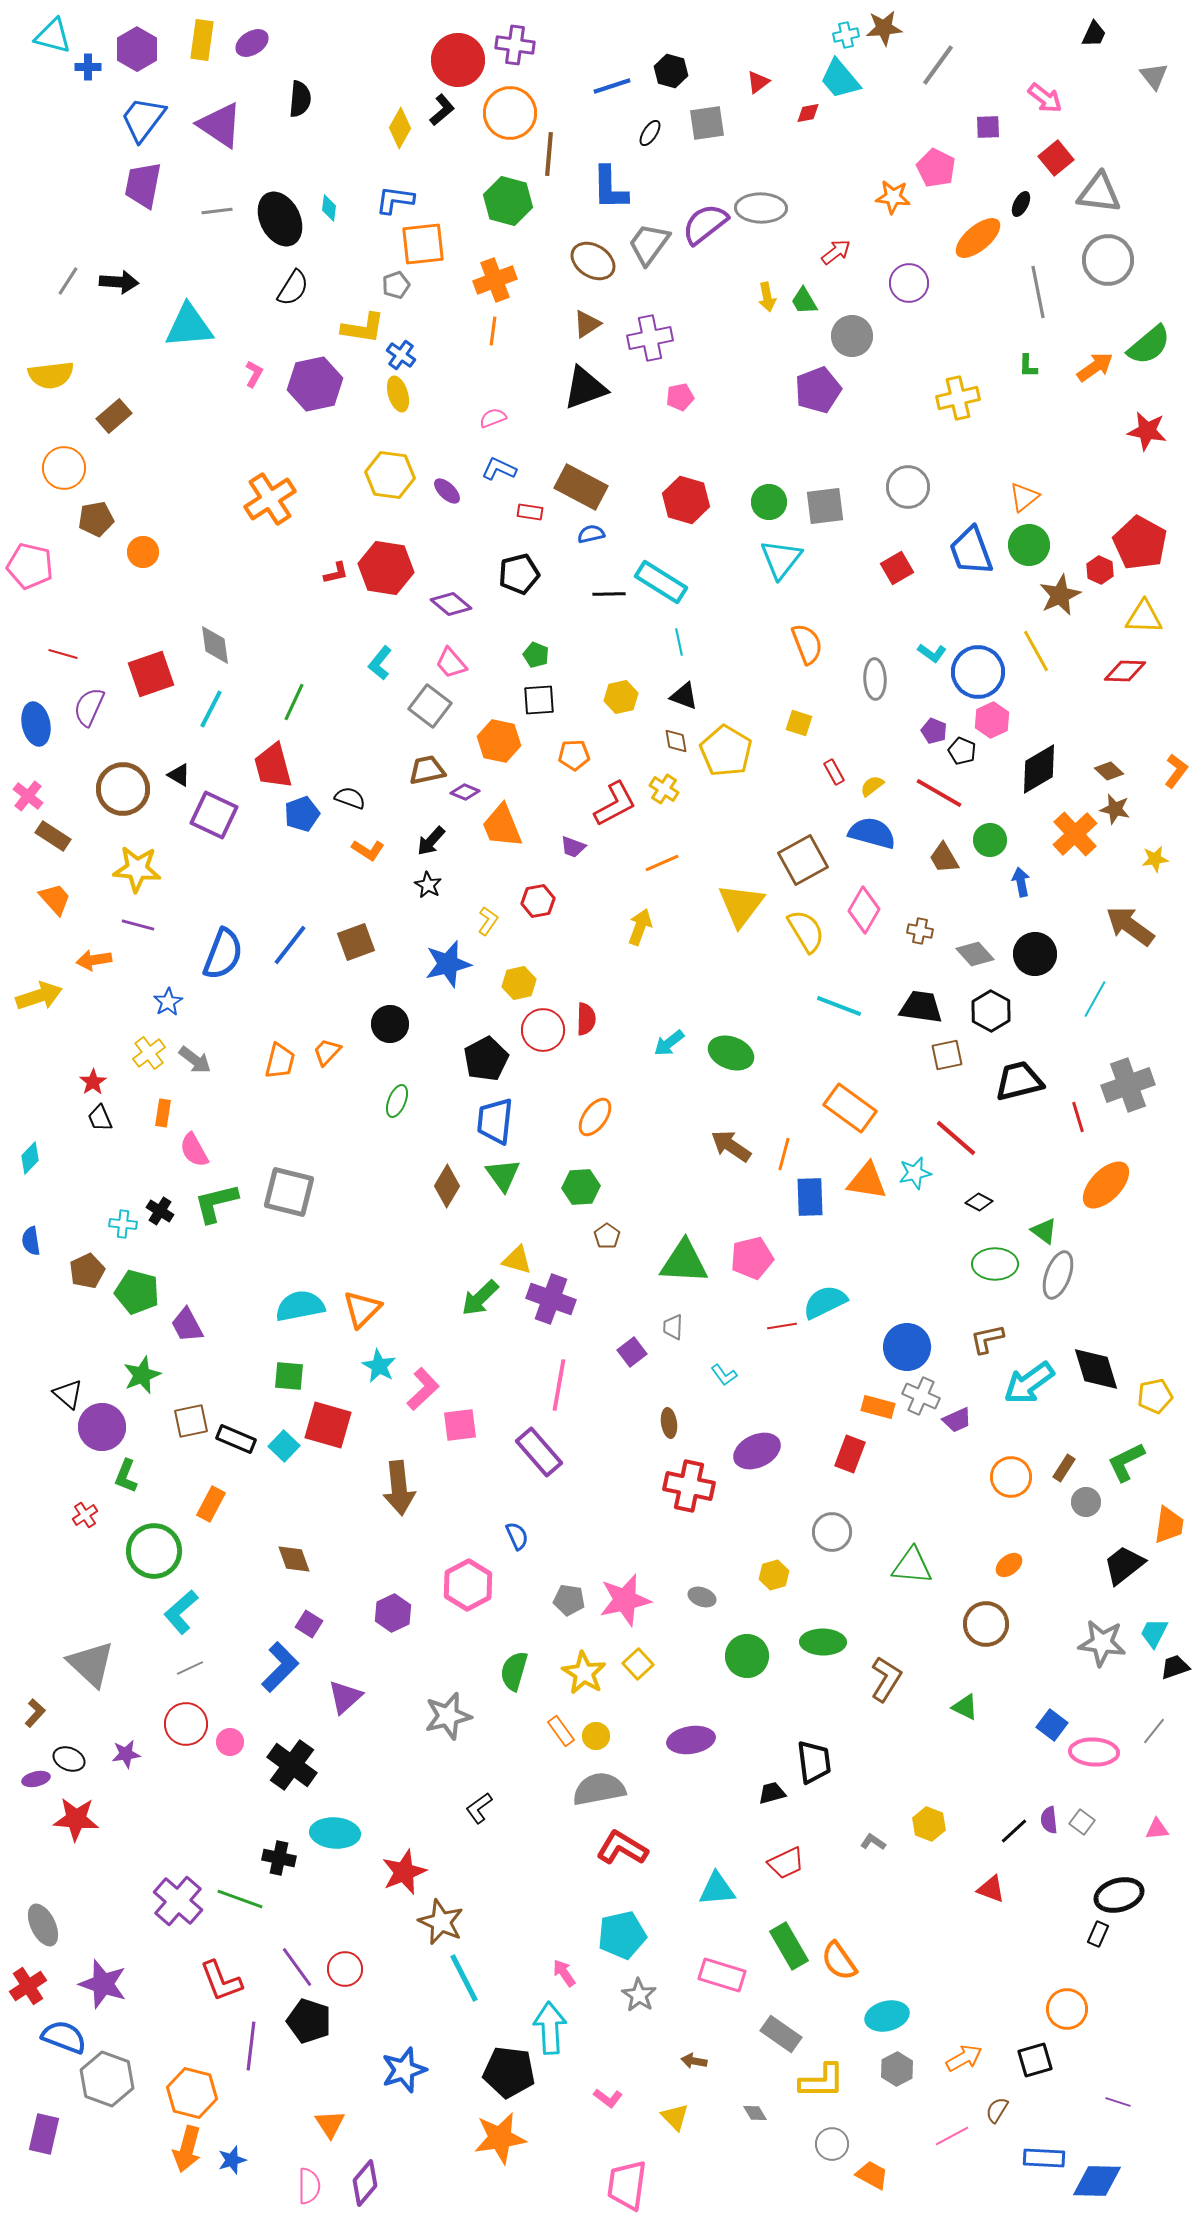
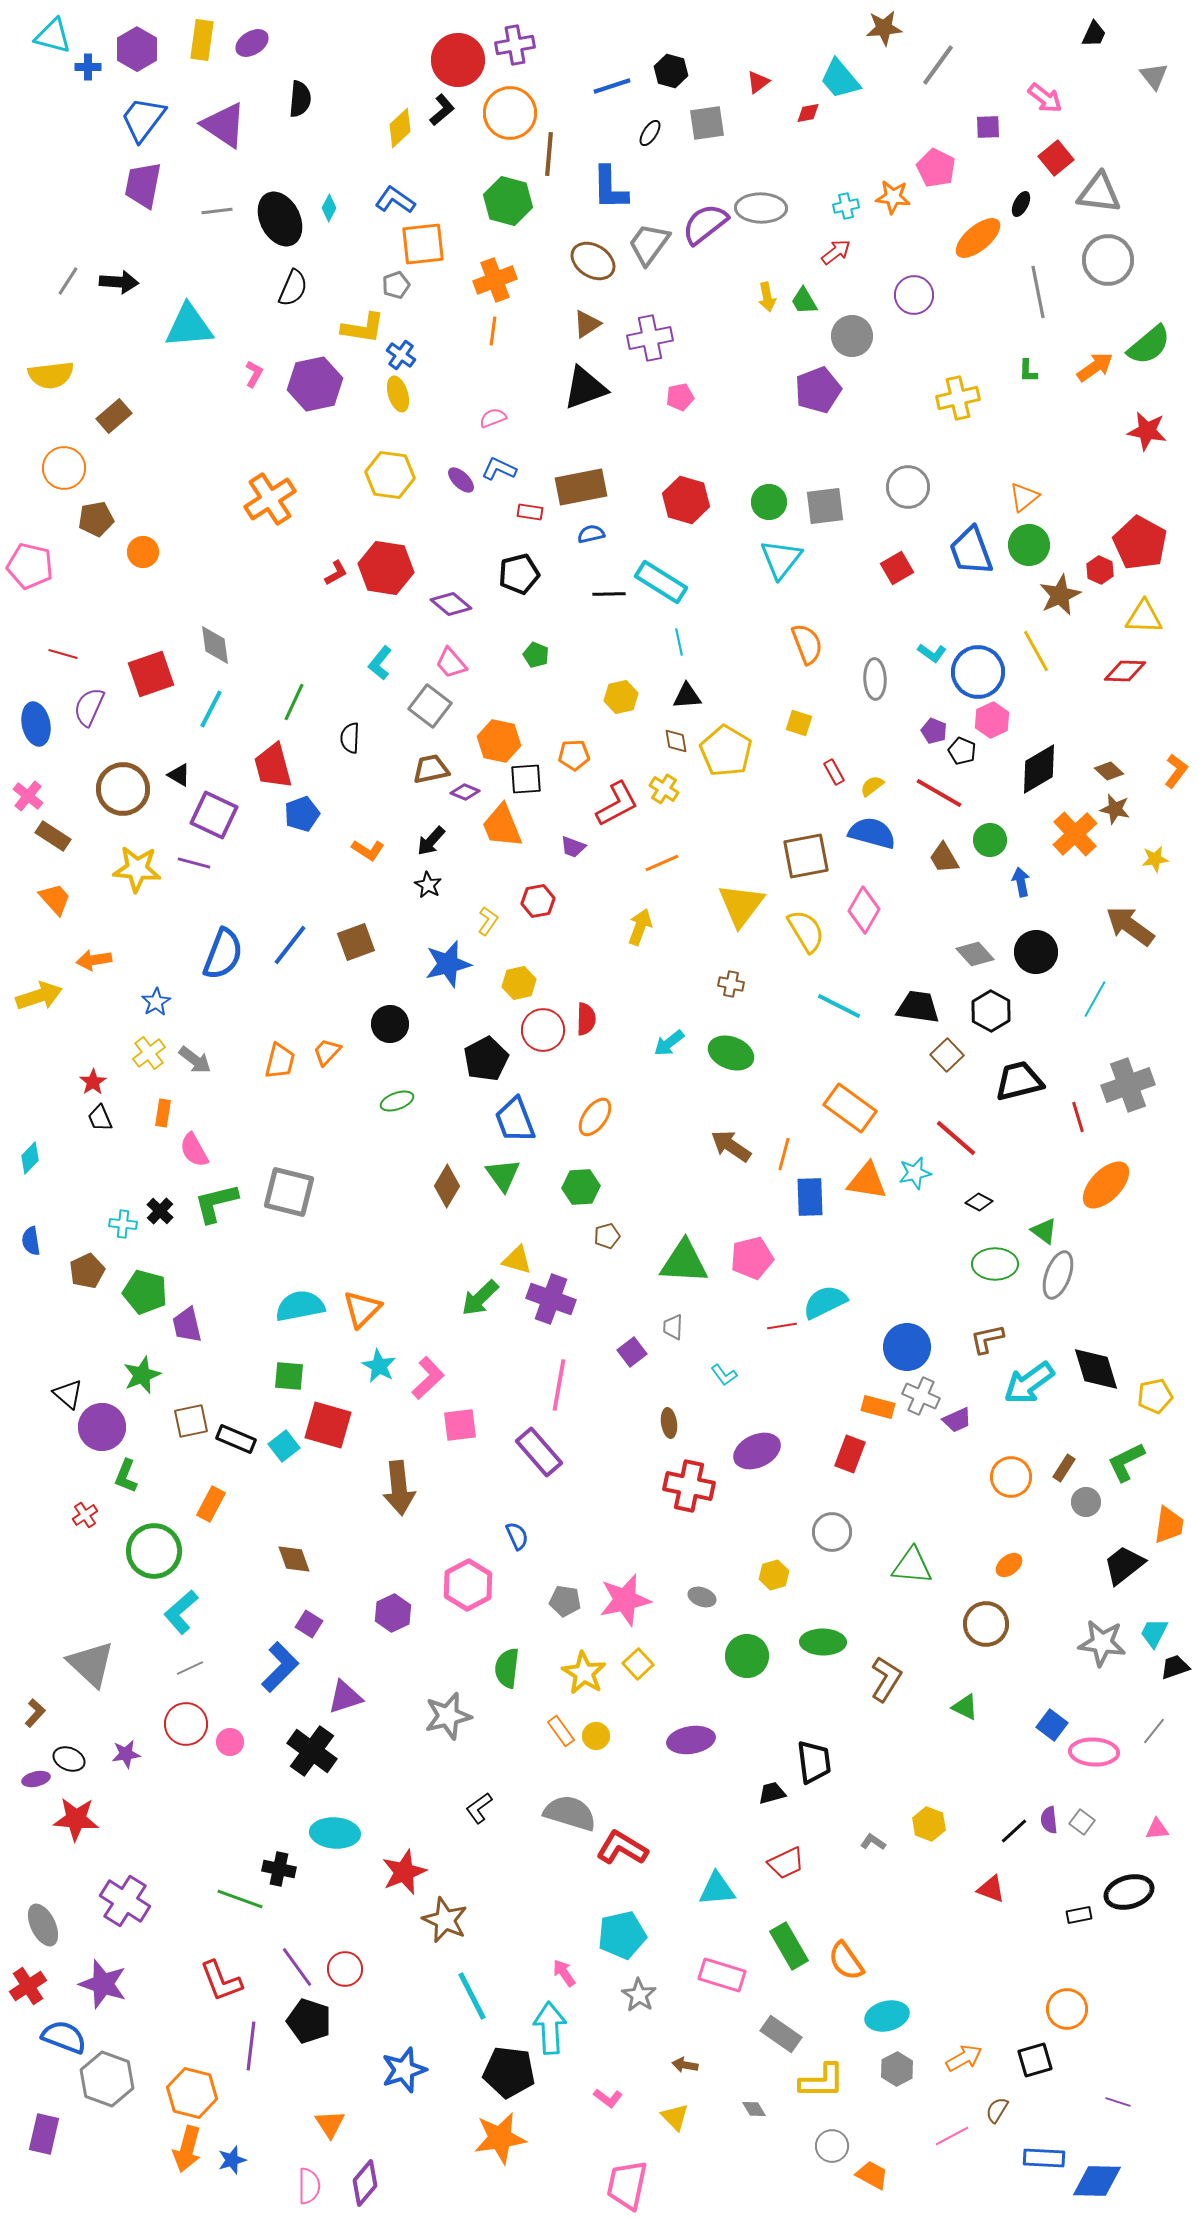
cyan cross at (846, 35): moved 171 px down
purple cross at (515, 45): rotated 18 degrees counterclockwise
purple triangle at (220, 125): moved 4 px right
yellow diamond at (400, 128): rotated 18 degrees clockwise
blue L-shape at (395, 200): rotated 27 degrees clockwise
cyan diamond at (329, 208): rotated 20 degrees clockwise
purple circle at (909, 283): moved 5 px right, 12 px down
black semicircle at (293, 288): rotated 9 degrees counterclockwise
green L-shape at (1028, 366): moved 5 px down
brown rectangle at (581, 487): rotated 39 degrees counterclockwise
purple ellipse at (447, 491): moved 14 px right, 11 px up
red L-shape at (336, 573): rotated 16 degrees counterclockwise
black triangle at (684, 696): moved 3 px right; rotated 24 degrees counterclockwise
black square at (539, 700): moved 13 px left, 79 px down
brown trapezoid at (427, 770): moved 4 px right, 1 px up
black semicircle at (350, 798): moved 60 px up; rotated 108 degrees counterclockwise
red L-shape at (615, 804): moved 2 px right
brown square at (803, 860): moved 3 px right, 4 px up; rotated 18 degrees clockwise
purple line at (138, 925): moved 56 px right, 62 px up
brown cross at (920, 931): moved 189 px left, 53 px down
black circle at (1035, 954): moved 1 px right, 2 px up
blue star at (168, 1002): moved 12 px left
cyan line at (839, 1006): rotated 6 degrees clockwise
black trapezoid at (921, 1007): moved 3 px left
brown square at (947, 1055): rotated 32 degrees counterclockwise
green ellipse at (397, 1101): rotated 48 degrees clockwise
blue trapezoid at (495, 1121): moved 20 px right, 1 px up; rotated 27 degrees counterclockwise
black cross at (160, 1211): rotated 12 degrees clockwise
brown pentagon at (607, 1236): rotated 20 degrees clockwise
green pentagon at (137, 1292): moved 8 px right
purple trapezoid at (187, 1325): rotated 15 degrees clockwise
pink L-shape at (423, 1389): moved 5 px right, 11 px up
cyan square at (284, 1446): rotated 8 degrees clockwise
gray pentagon at (569, 1600): moved 4 px left, 1 px down
green semicircle at (514, 1671): moved 7 px left, 3 px up; rotated 9 degrees counterclockwise
purple triangle at (345, 1697): rotated 24 degrees clockwise
black cross at (292, 1765): moved 20 px right, 14 px up
gray semicircle at (599, 1789): moved 29 px left, 24 px down; rotated 28 degrees clockwise
black cross at (279, 1858): moved 11 px down
black ellipse at (1119, 1895): moved 10 px right, 3 px up
purple cross at (178, 1901): moved 53 px left; rotated 9 degrees counterclockwise
brown star at (441, 1922): moved 4 px right, 2 px up
black rectangle at (1098, 1934): moved 19 px left, 19 px up; rotated 55 degrees clockwise
orange semicircle at (839, 1961): moved 7 px right
cyan line at (464, 1978): moved 8 px right, 18 px down
brown arrow at (694, 2061): moved 9 px left, 4 px down
gray diamond at (755, 2113): moved 1 px left, 4 px up
gray circle at (832, 2144): moved 2 px down
pink trapezoid at (627, 2185): rotated 4 degrees clockwise
